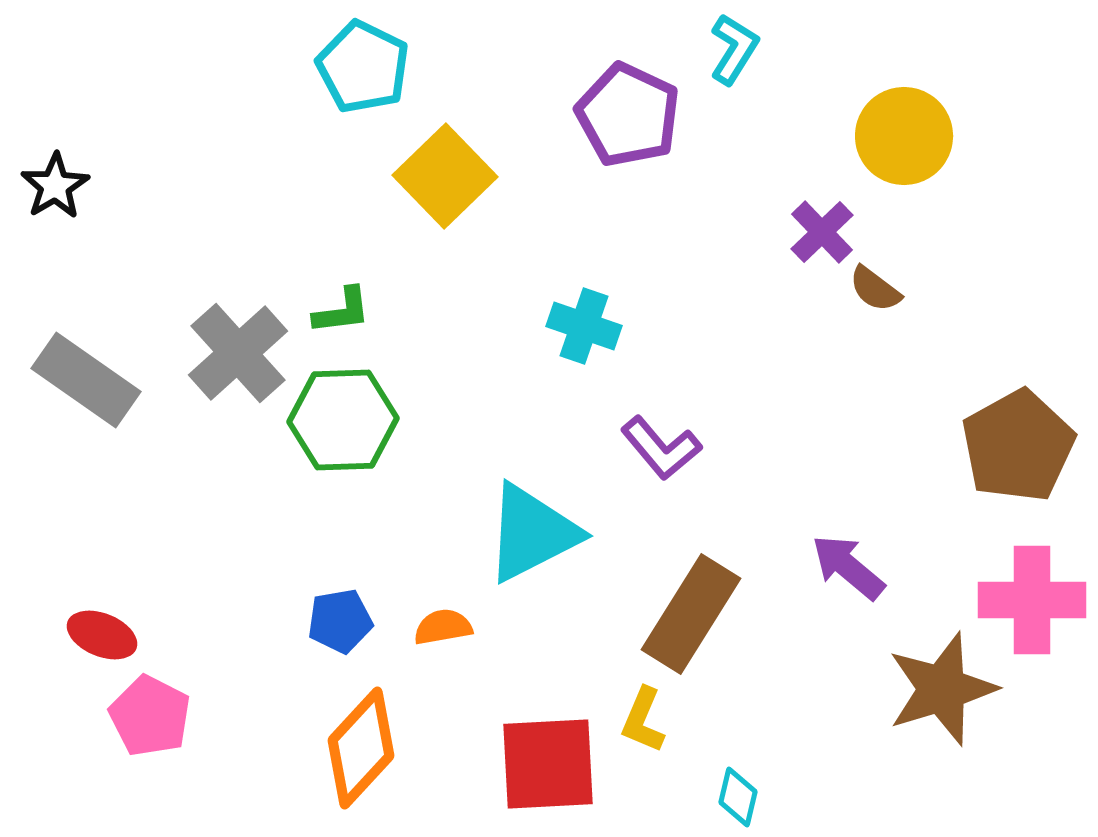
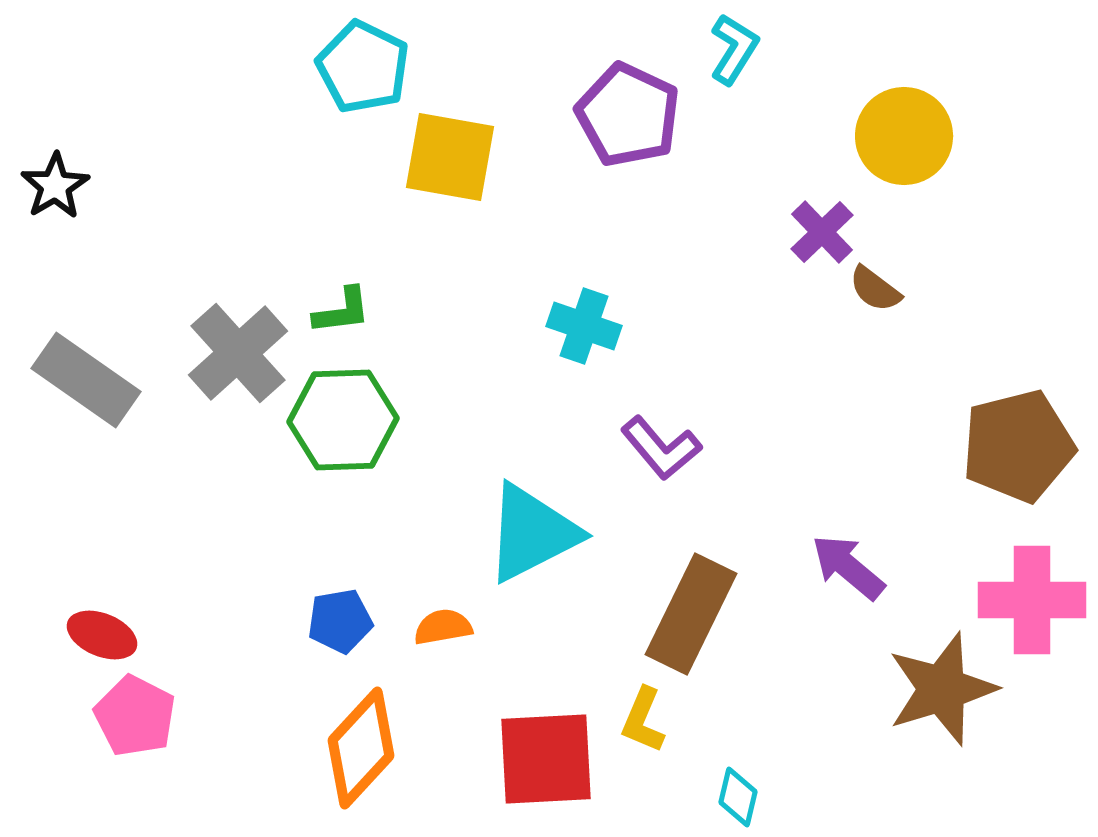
yellow square: moved 5 px right, 19 px up; rotated 36 degrees counterclockwise
brown pentagon: rotated 15 degrees clockwise
brown rectangle: rotated 6 degrees counterclockwise
pink pentagon: moved 15 px left
red square: moved 2 px left, 5 px up
